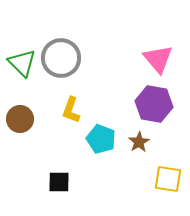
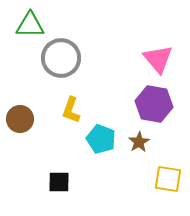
green triangle: moved 8 px right, 38 px up; rotated 44 degrees counterclockwise
